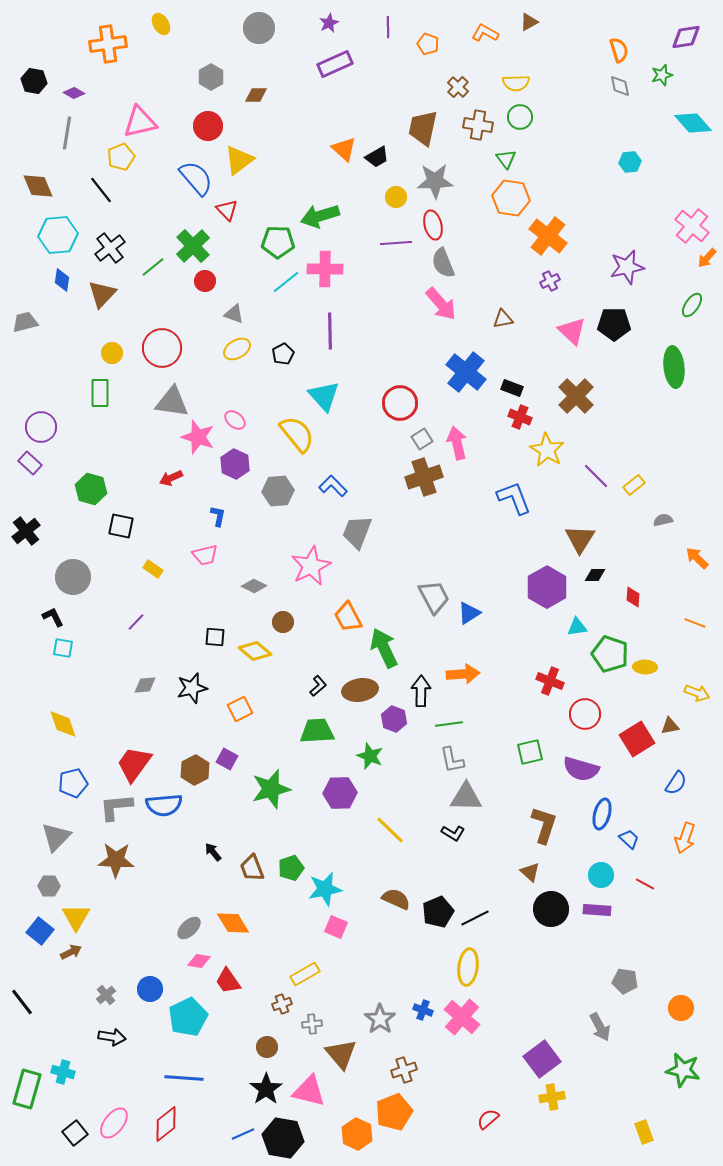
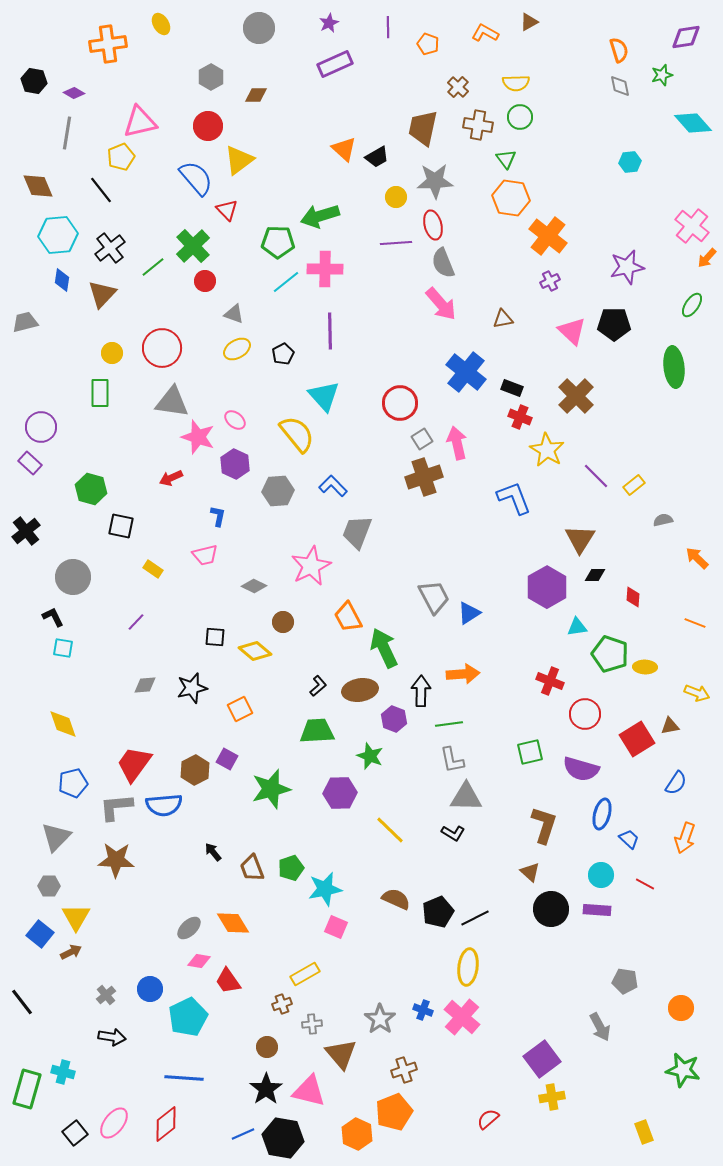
blue square at (40, 931): moved 3 px down
